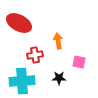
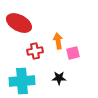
red cross: moved 4 px up
pink square: moved 6 px left, 9 px up; rotated 24 degrees counterclockwise
